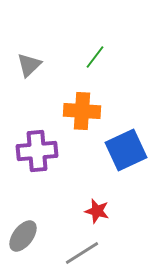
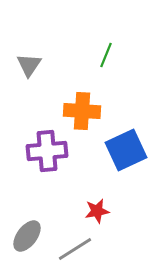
green line: moved 11 px right, 2 px up; rotated 15 degrees counterclockwise
gray triangle: rotated 12 degrees counterclockwise
purple cross: moved 10 px right
red star: rotated 25 degrees counterclockwise
gray ellipse: moved 4 px right
gray line: moved 7 px left, 4 px up
